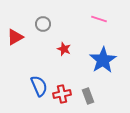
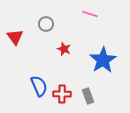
pink line: moved 9 px left, 5 px up
gray circle: moved 3 px right
red triangle: rotated 36 degrees counterclockwise
red cross: rotated 12 degrees clockwise
